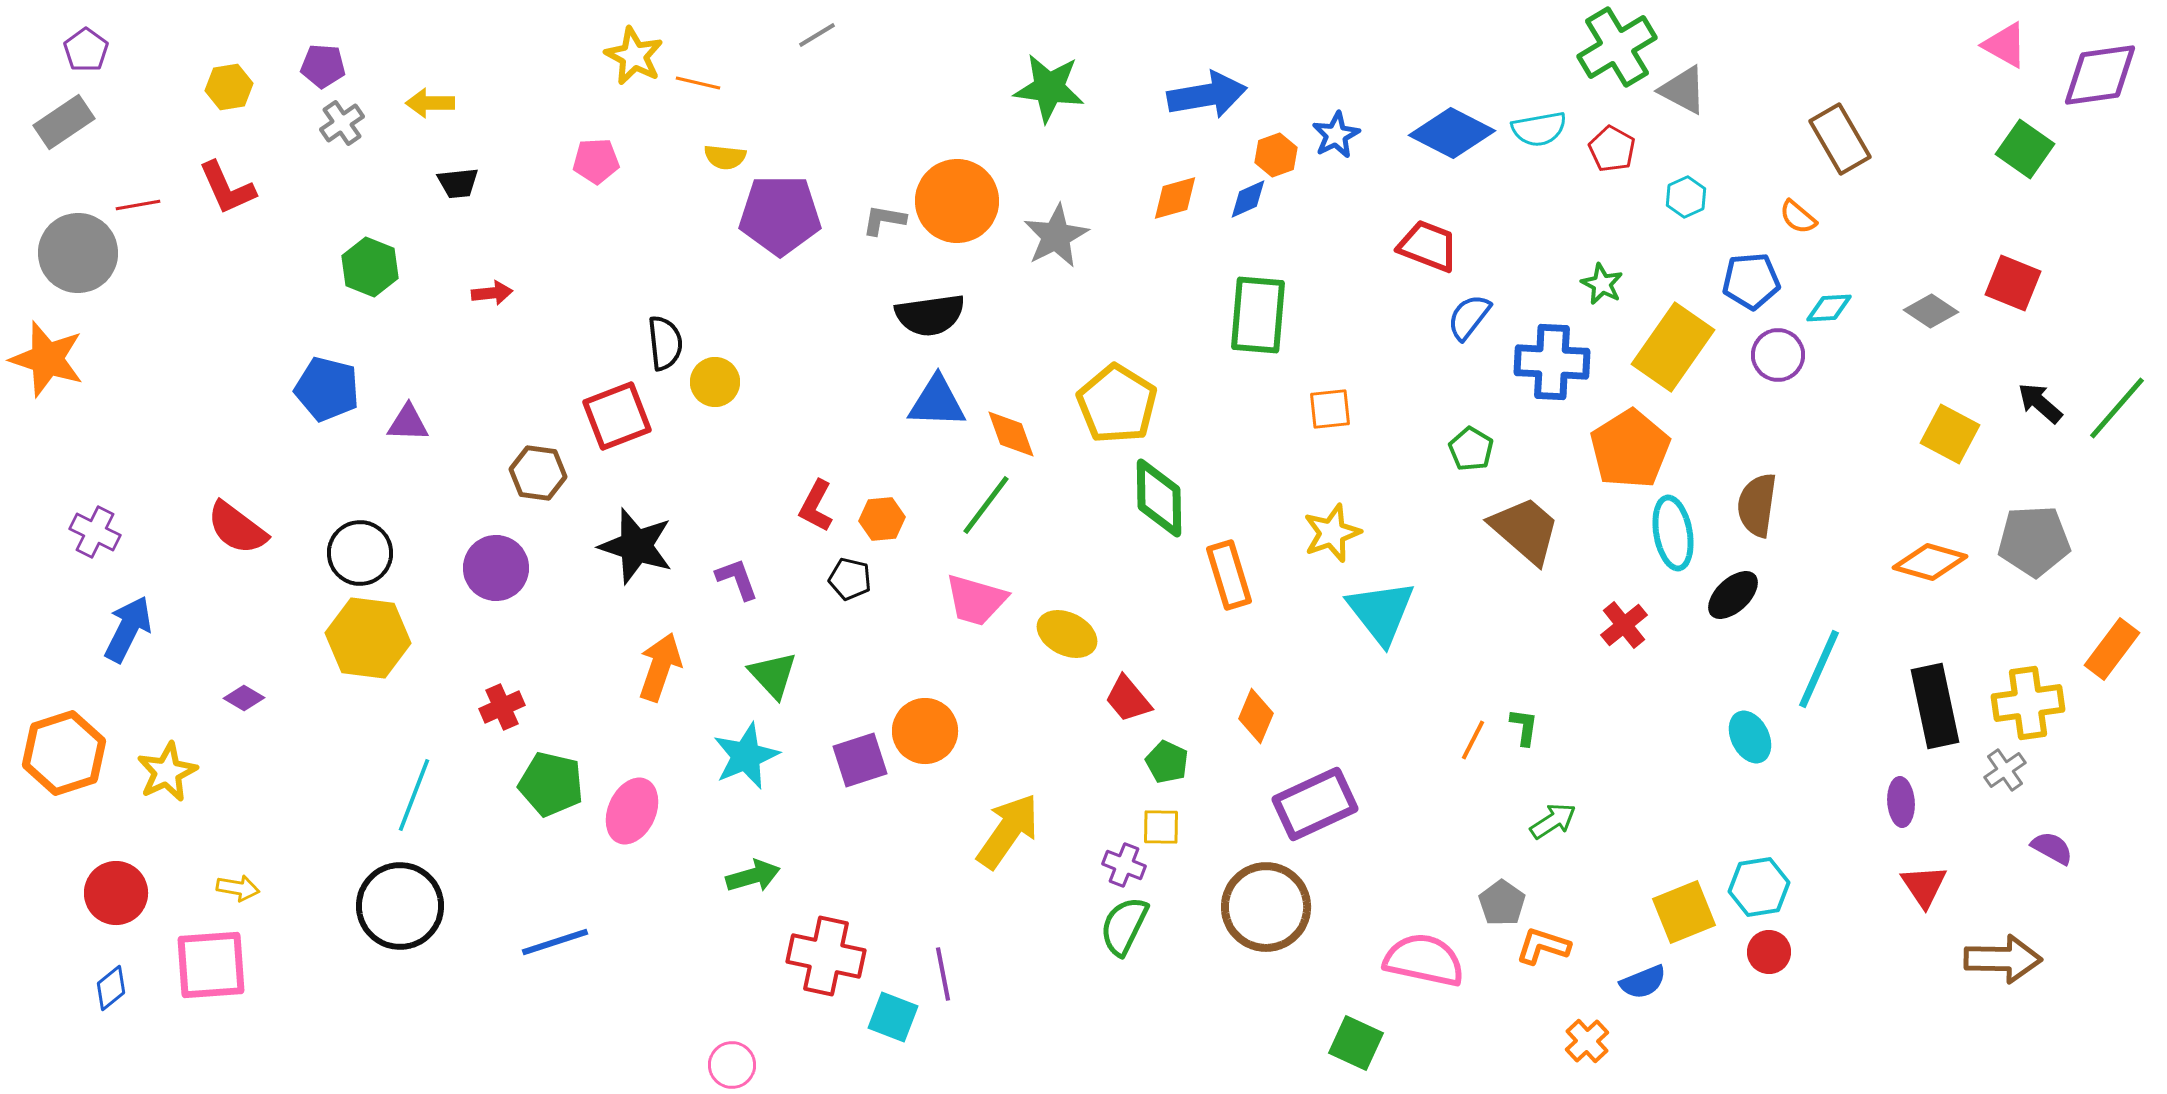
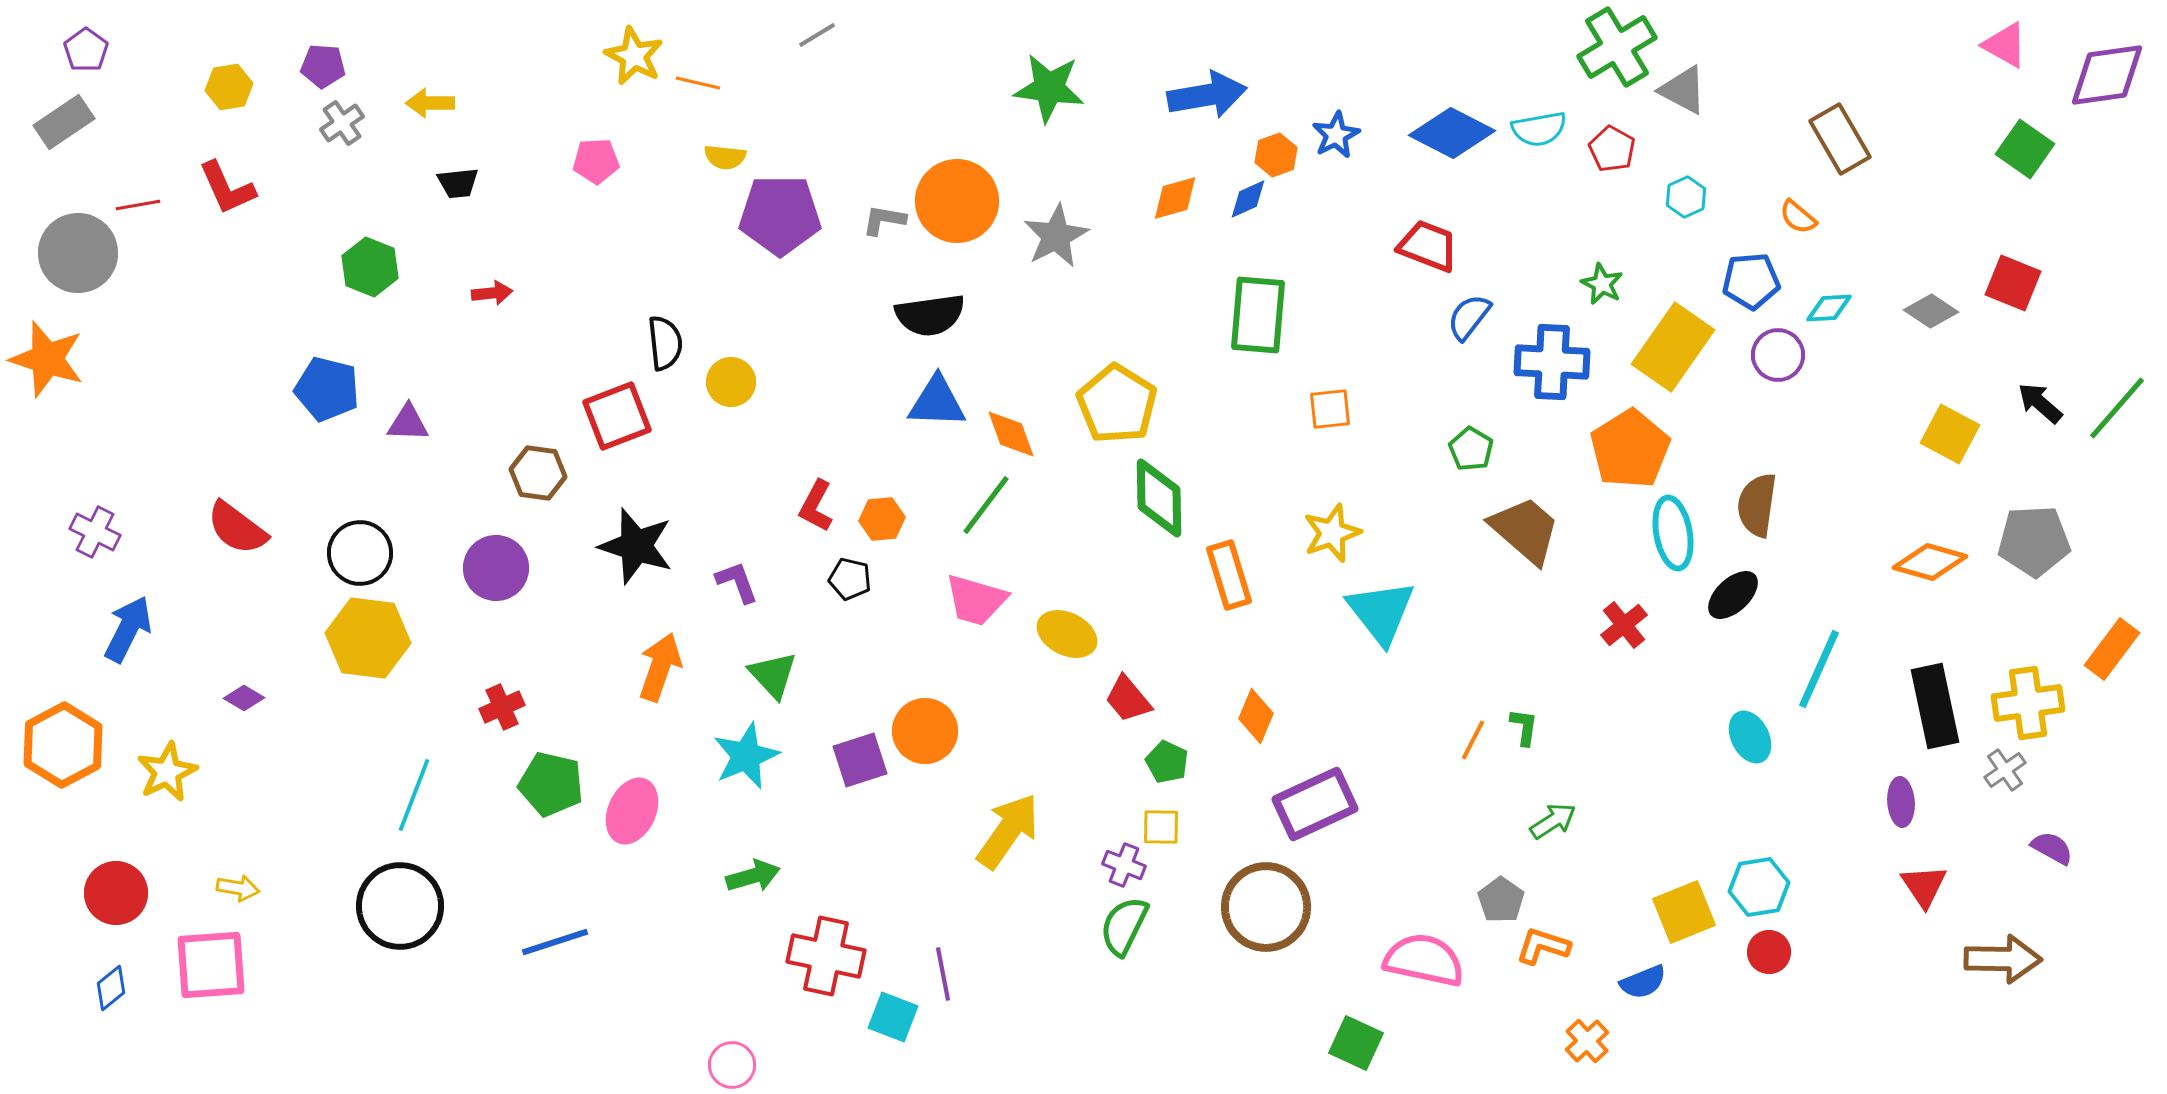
purple diamond at (2100, 75): moved 7 px right
yellow circle at (715, 382): moved 16 px right
purple L-shape at (737, 579): moved 3 px down
orange hexagon at (64, 753): moved 1 px left, 8 px up; rotated 10 degrees counterclockwise
gray pentagon at (1502, 903): moved 1 px left, 3 px up
